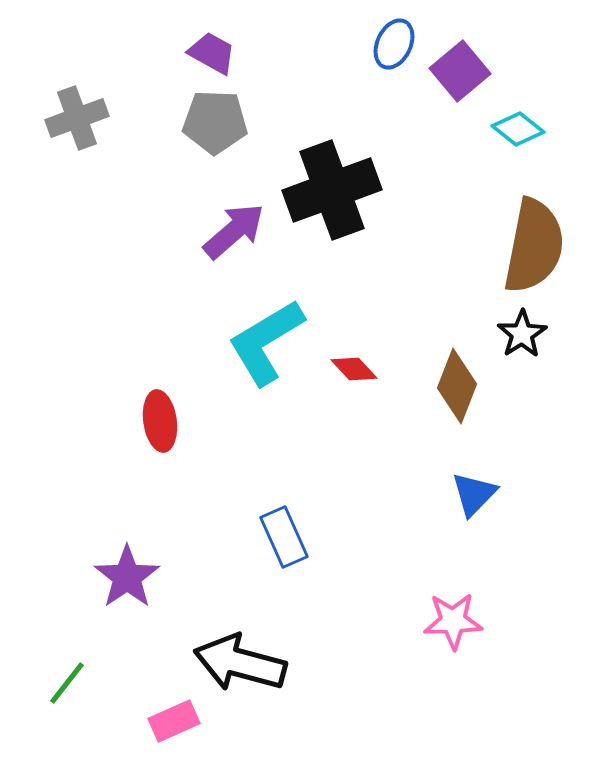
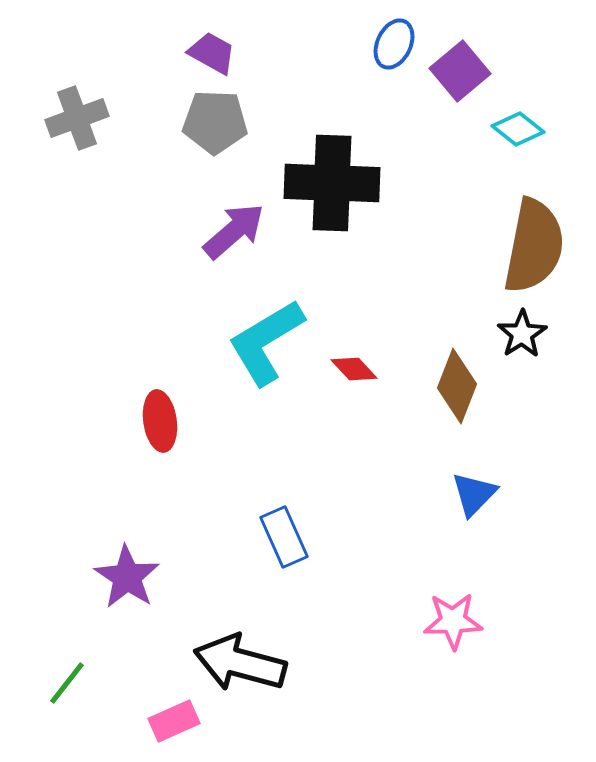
black cross: moved 7 px up; rotated 22 degrees clockwise
purple star: rotated 4 degrees counterclockwise
